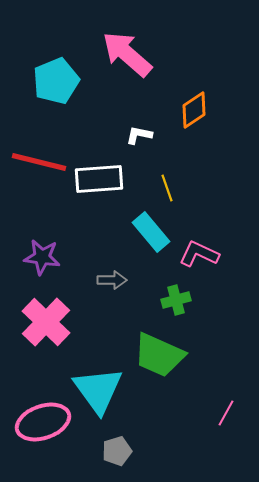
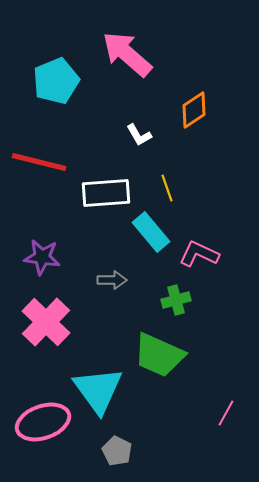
white L-shape: rotated 132 degrees counterclockwise
white rectangle: moved 7 px right, 14 px down
gray pentagon: rotated 28 degrees counterclockwise
